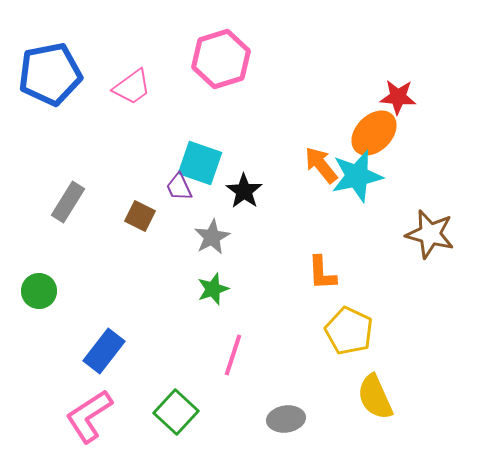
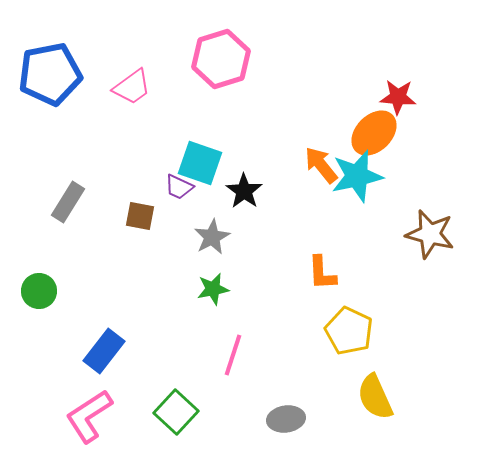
purple trapezoid: rotated 40 degrees counterclockwise
brown square: rotated 16 degrees counterclockwise
green star: rotated 8 degrees clockwise
